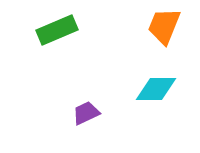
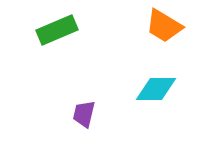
orange trapezoid: rotated 81 degrees counterclockwise
purple trapezoid: moved 2 px left, 1 px down; rotated 52 degrees counterclockwise
